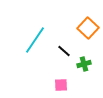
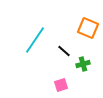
orange square: rotated 20 degrees counterclockwise
green cross: moved 1 px left
pink square: rotated 16 degrees counterclockwise
